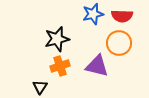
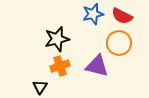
red semicircle: rotated 25 degrees clockwise
